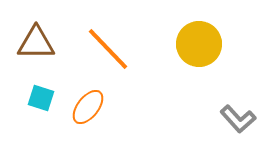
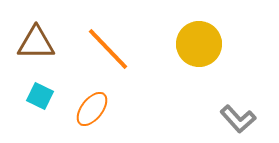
cyan square: moved 1 px left, 2 px up; rotated 8 degrees clockwise
orange ellipse: moved 4 px right, 2 px down
